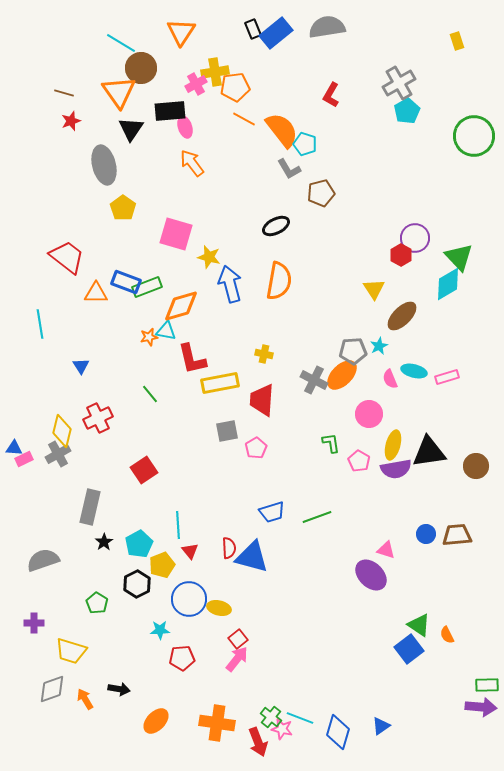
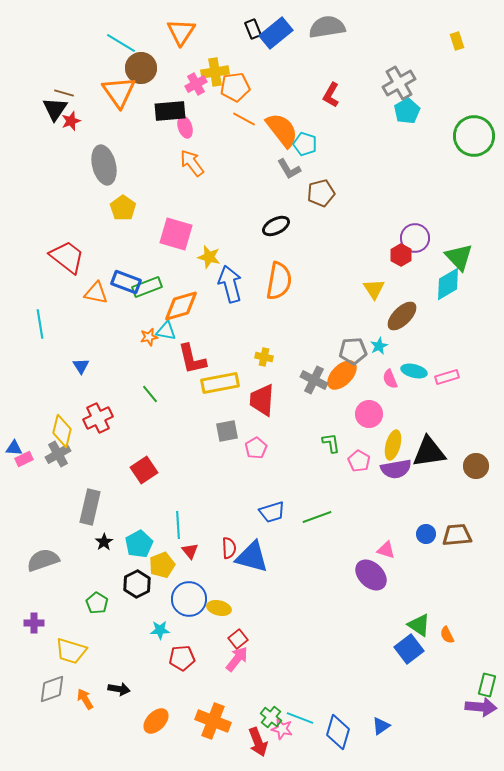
black triangle at (131, 129): moved 76 px left, 20 px up
orange triangle at (96, 293): rotated 10 degrees clockwise
yellow cross at (264, 354): moved 3 px down
green rectangle at (487, 685): rotated 75 degrees counterclockwise
orange cross at (217, 723): moved 4 px left, 2 px up; rotated 12 degrees clockwise
